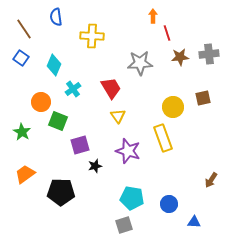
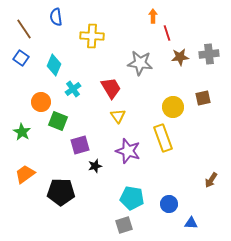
gray star: rotated 10 degrees clockwise
blue triangle: moved 3 px left, 1 px down
